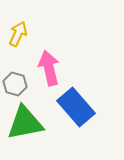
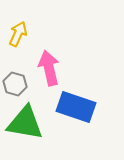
blue rectangle: rotated 30 degrees counterclockwise
green triangle: rotated 21 degrees clockwise
